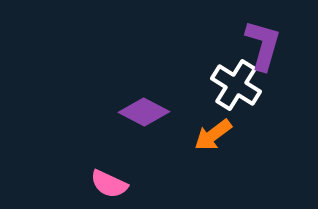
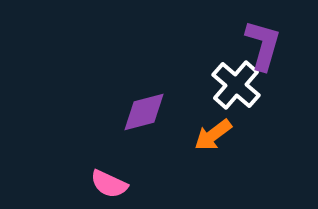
white cross: rotated 9 degrees clockwise
purple diamond: rotated 42 degrees counterclockwise
